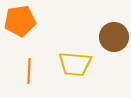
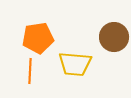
orange pentagon: moved 18 px right, 17 px down
orange line: moved 1 px right
